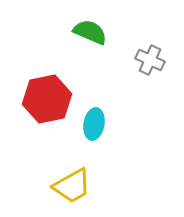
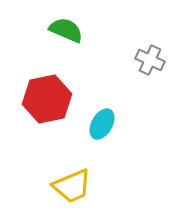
green semicircle: moved 24 px left, 2 px up
cyan ellipse: moved 8 px right; rotated 20 degrees clockwise
yellow trapezoid: rotated 6 degrees clockwise
